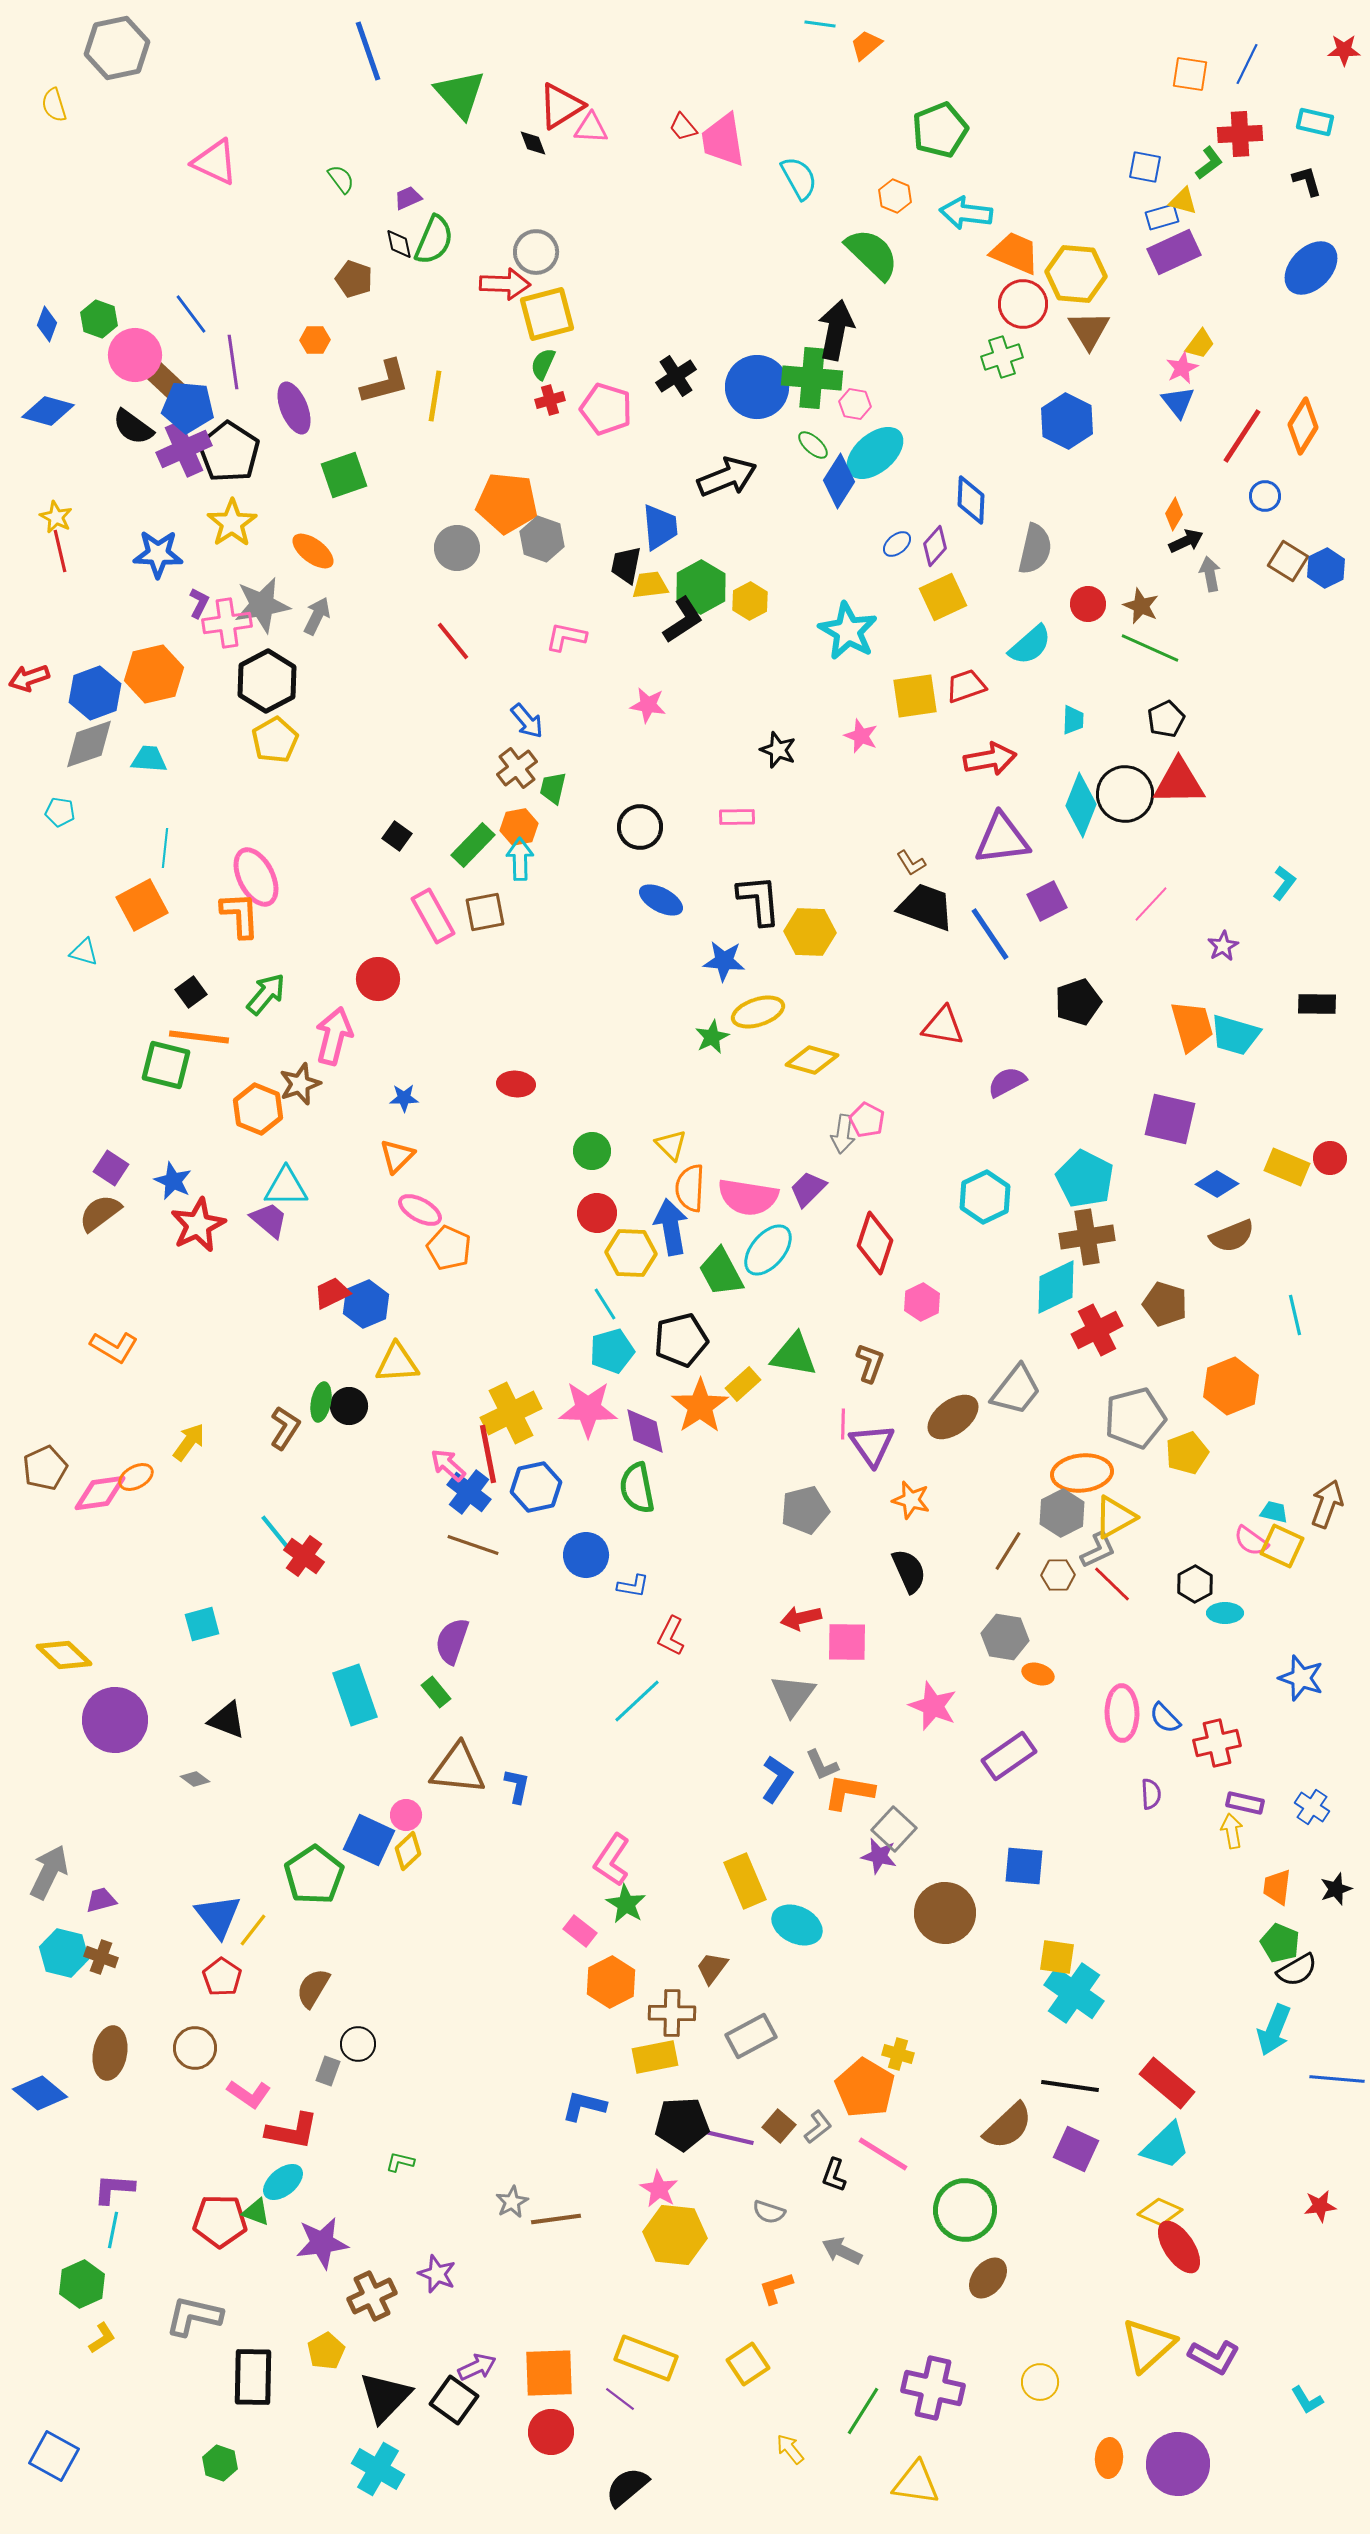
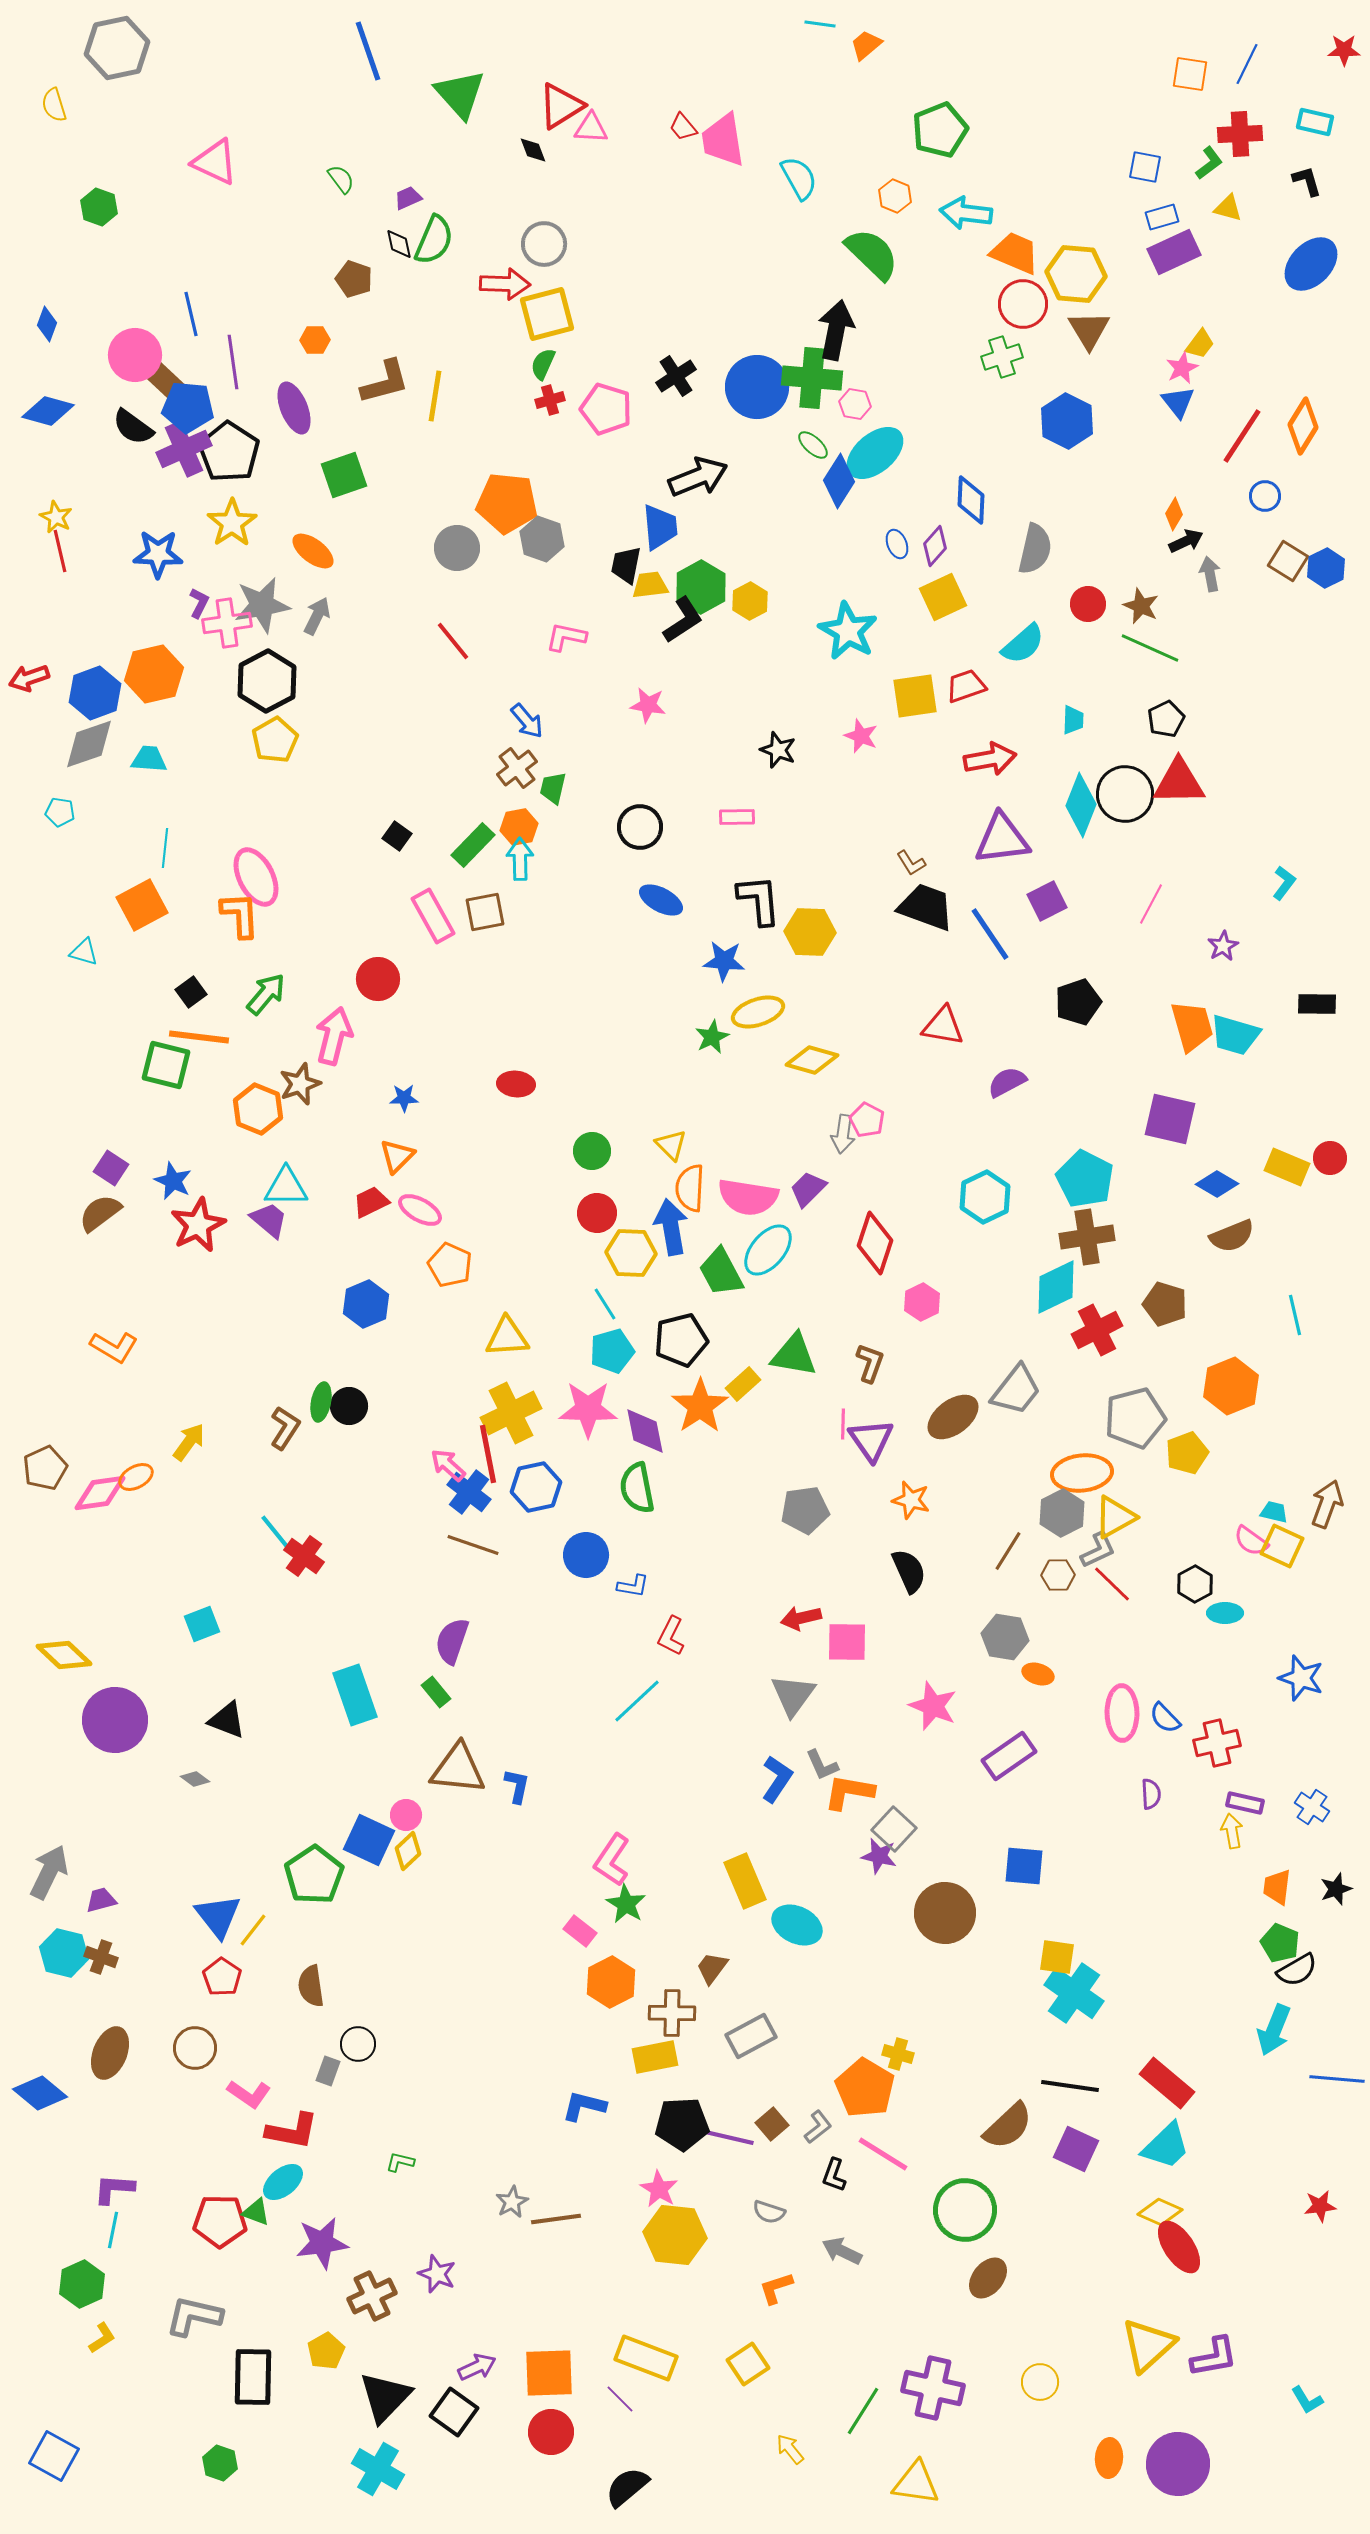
black diamond at (533, 143): moved 7 px down
yellow triangle at (1183, 201): moved 45 px right, 7 px down
gray circle at (536, 252): moved 8 px right, 8 px up
blue ellipse at (1311, 268): moved 4 px up
blue line at (191, 314): rotated 24 degrees clockwise
green hexagon at (99, 319): moved 112 px up
black arrow at (727, 477): moved 29 px left
blue ellipse at (897, 544): rotated 72 degrees counterclockwise
cyan semicircle at (1030, 645): moved 7 px left, 1 px up
pink line at (1151, 904): rotated 15 degrees counterclockwise
orange pentagon at (449, 1248): moved 1 px right, 17 px down
red trapezoid at (332, 1293): moved 39 px right, 91 px up
yellow triangle at (397, 1363): moved 110 px right, 26 px up
purple triangle at (872, 1445): moved 1 px left, 5 px up
gray pentagon at (805, 1510): rotated 6 degrees clockwise
cyan square at (202, 1624): rotated 6 degrees counterclockwise
brown semicircle at (313, 1988): moved 2 px left, 2 px up; rotated 39 degrees counterclockwise
brown ellipse at (110, 2053): rotated 12 degrees clockwise
brown square at (779, 2126): moved 7 px left, 2 px up; rotated 8 degrees clockwise
purple L-shape at (1214, 2357): rotated 39 degrees counterclockwise
purple line at (620, 2399): rotated 8 degrees clockwise
black square at (454, 2400): moved 12 px down
